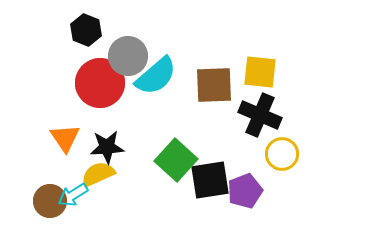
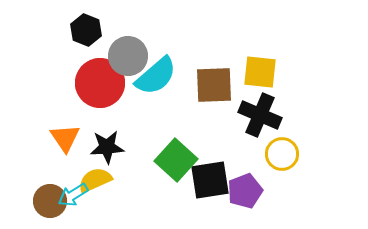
yellow semicircle: moved 3 px left, 6 px down
